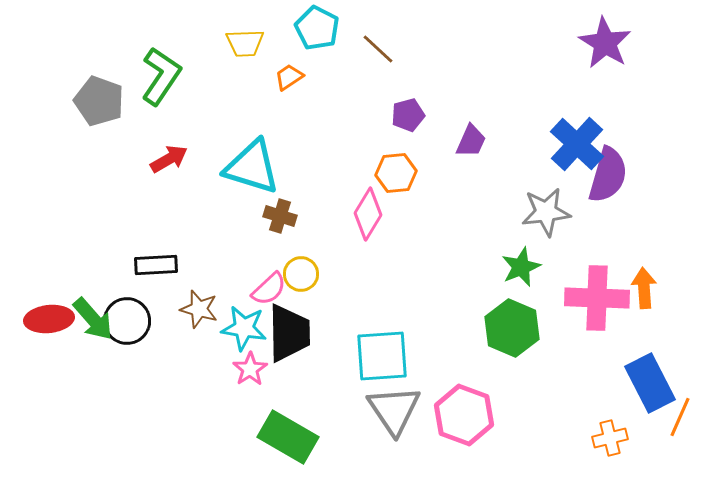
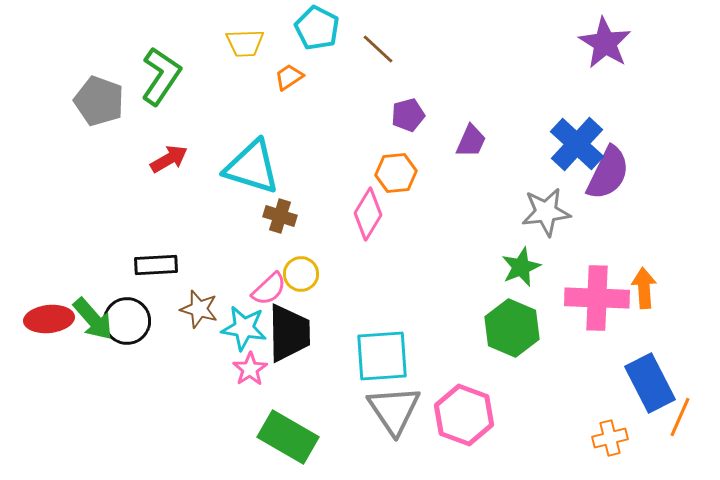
purple semicircle: moved 2 px up; rotated 10 degrees clockwise
